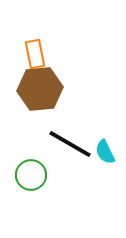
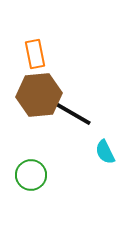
brown hexagon: moved 1 px left, 6 px down
black line: moved 32 px up
